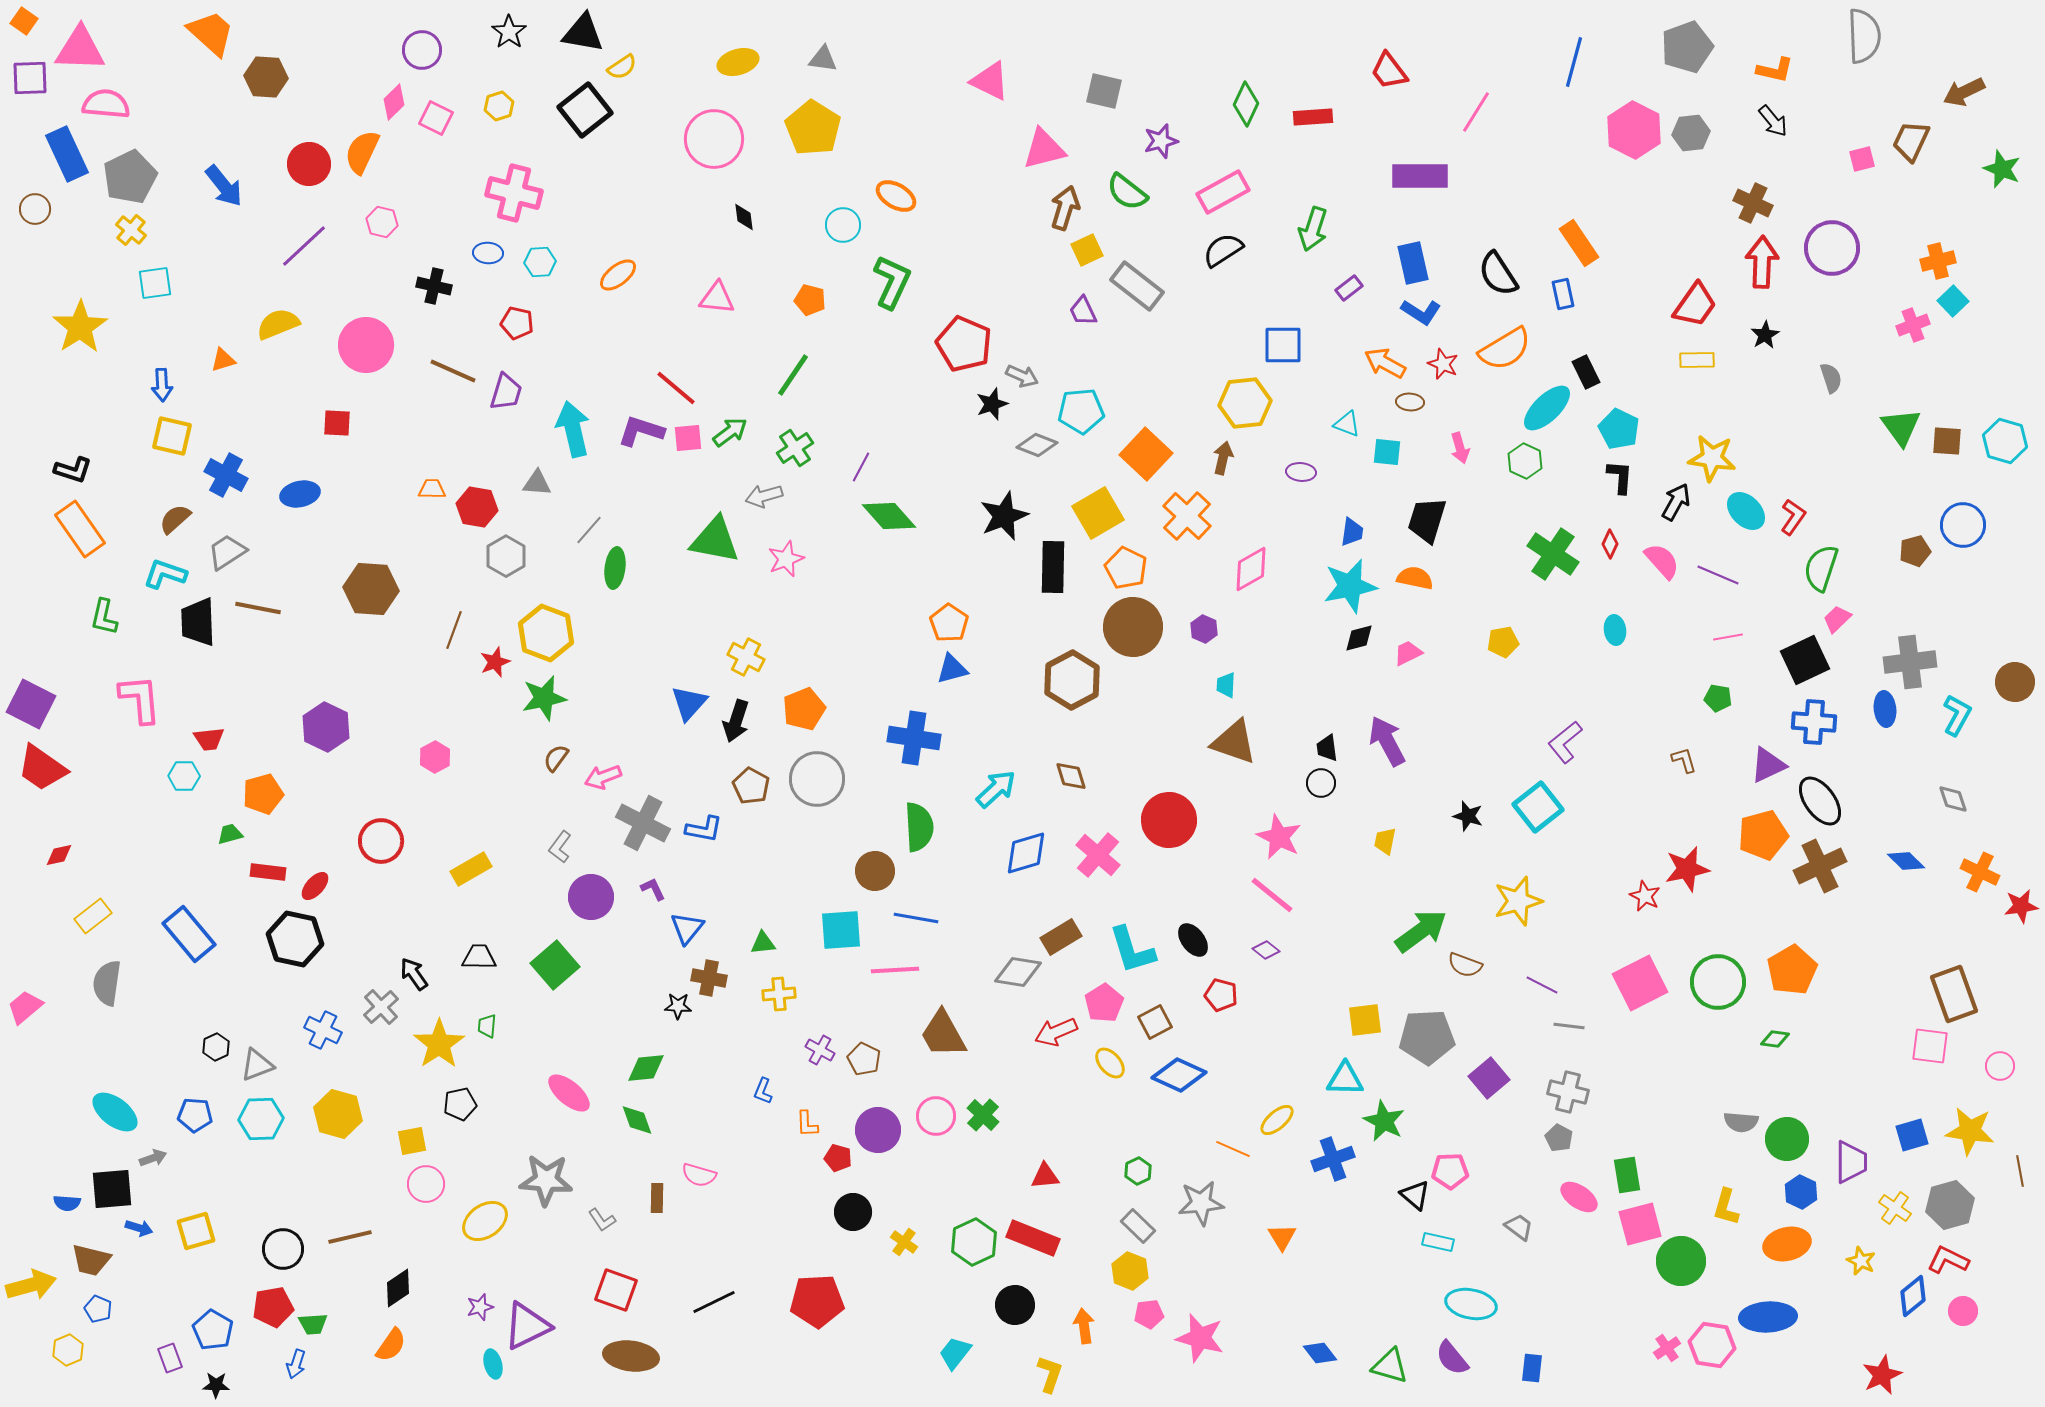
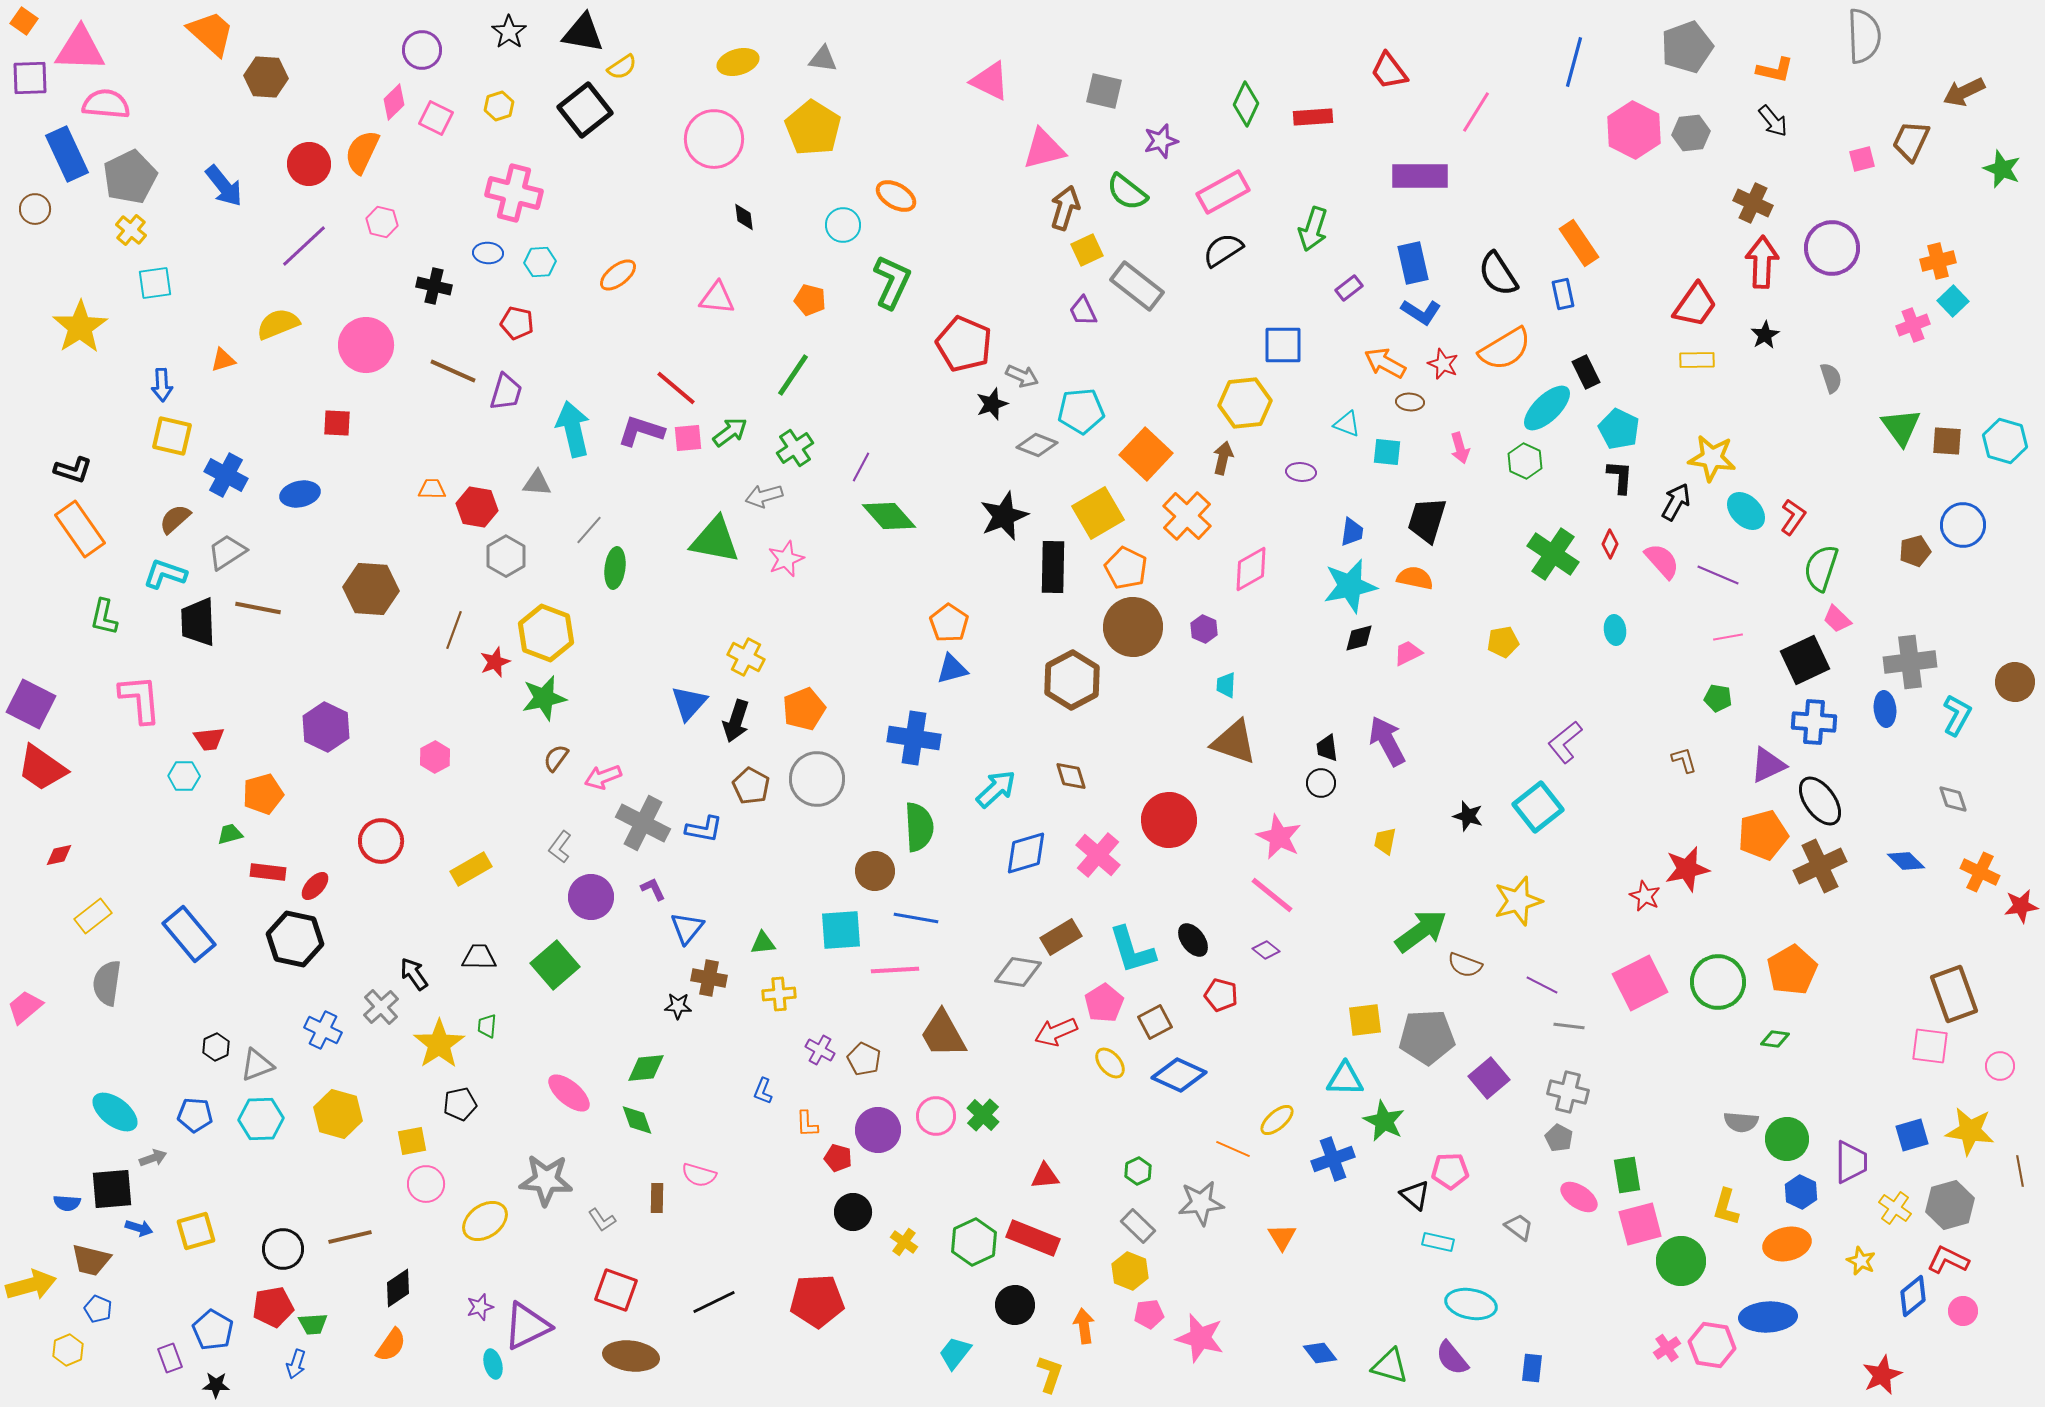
pink trapezoid at (1837, 619): rotated 92 degrees counterclockwise
